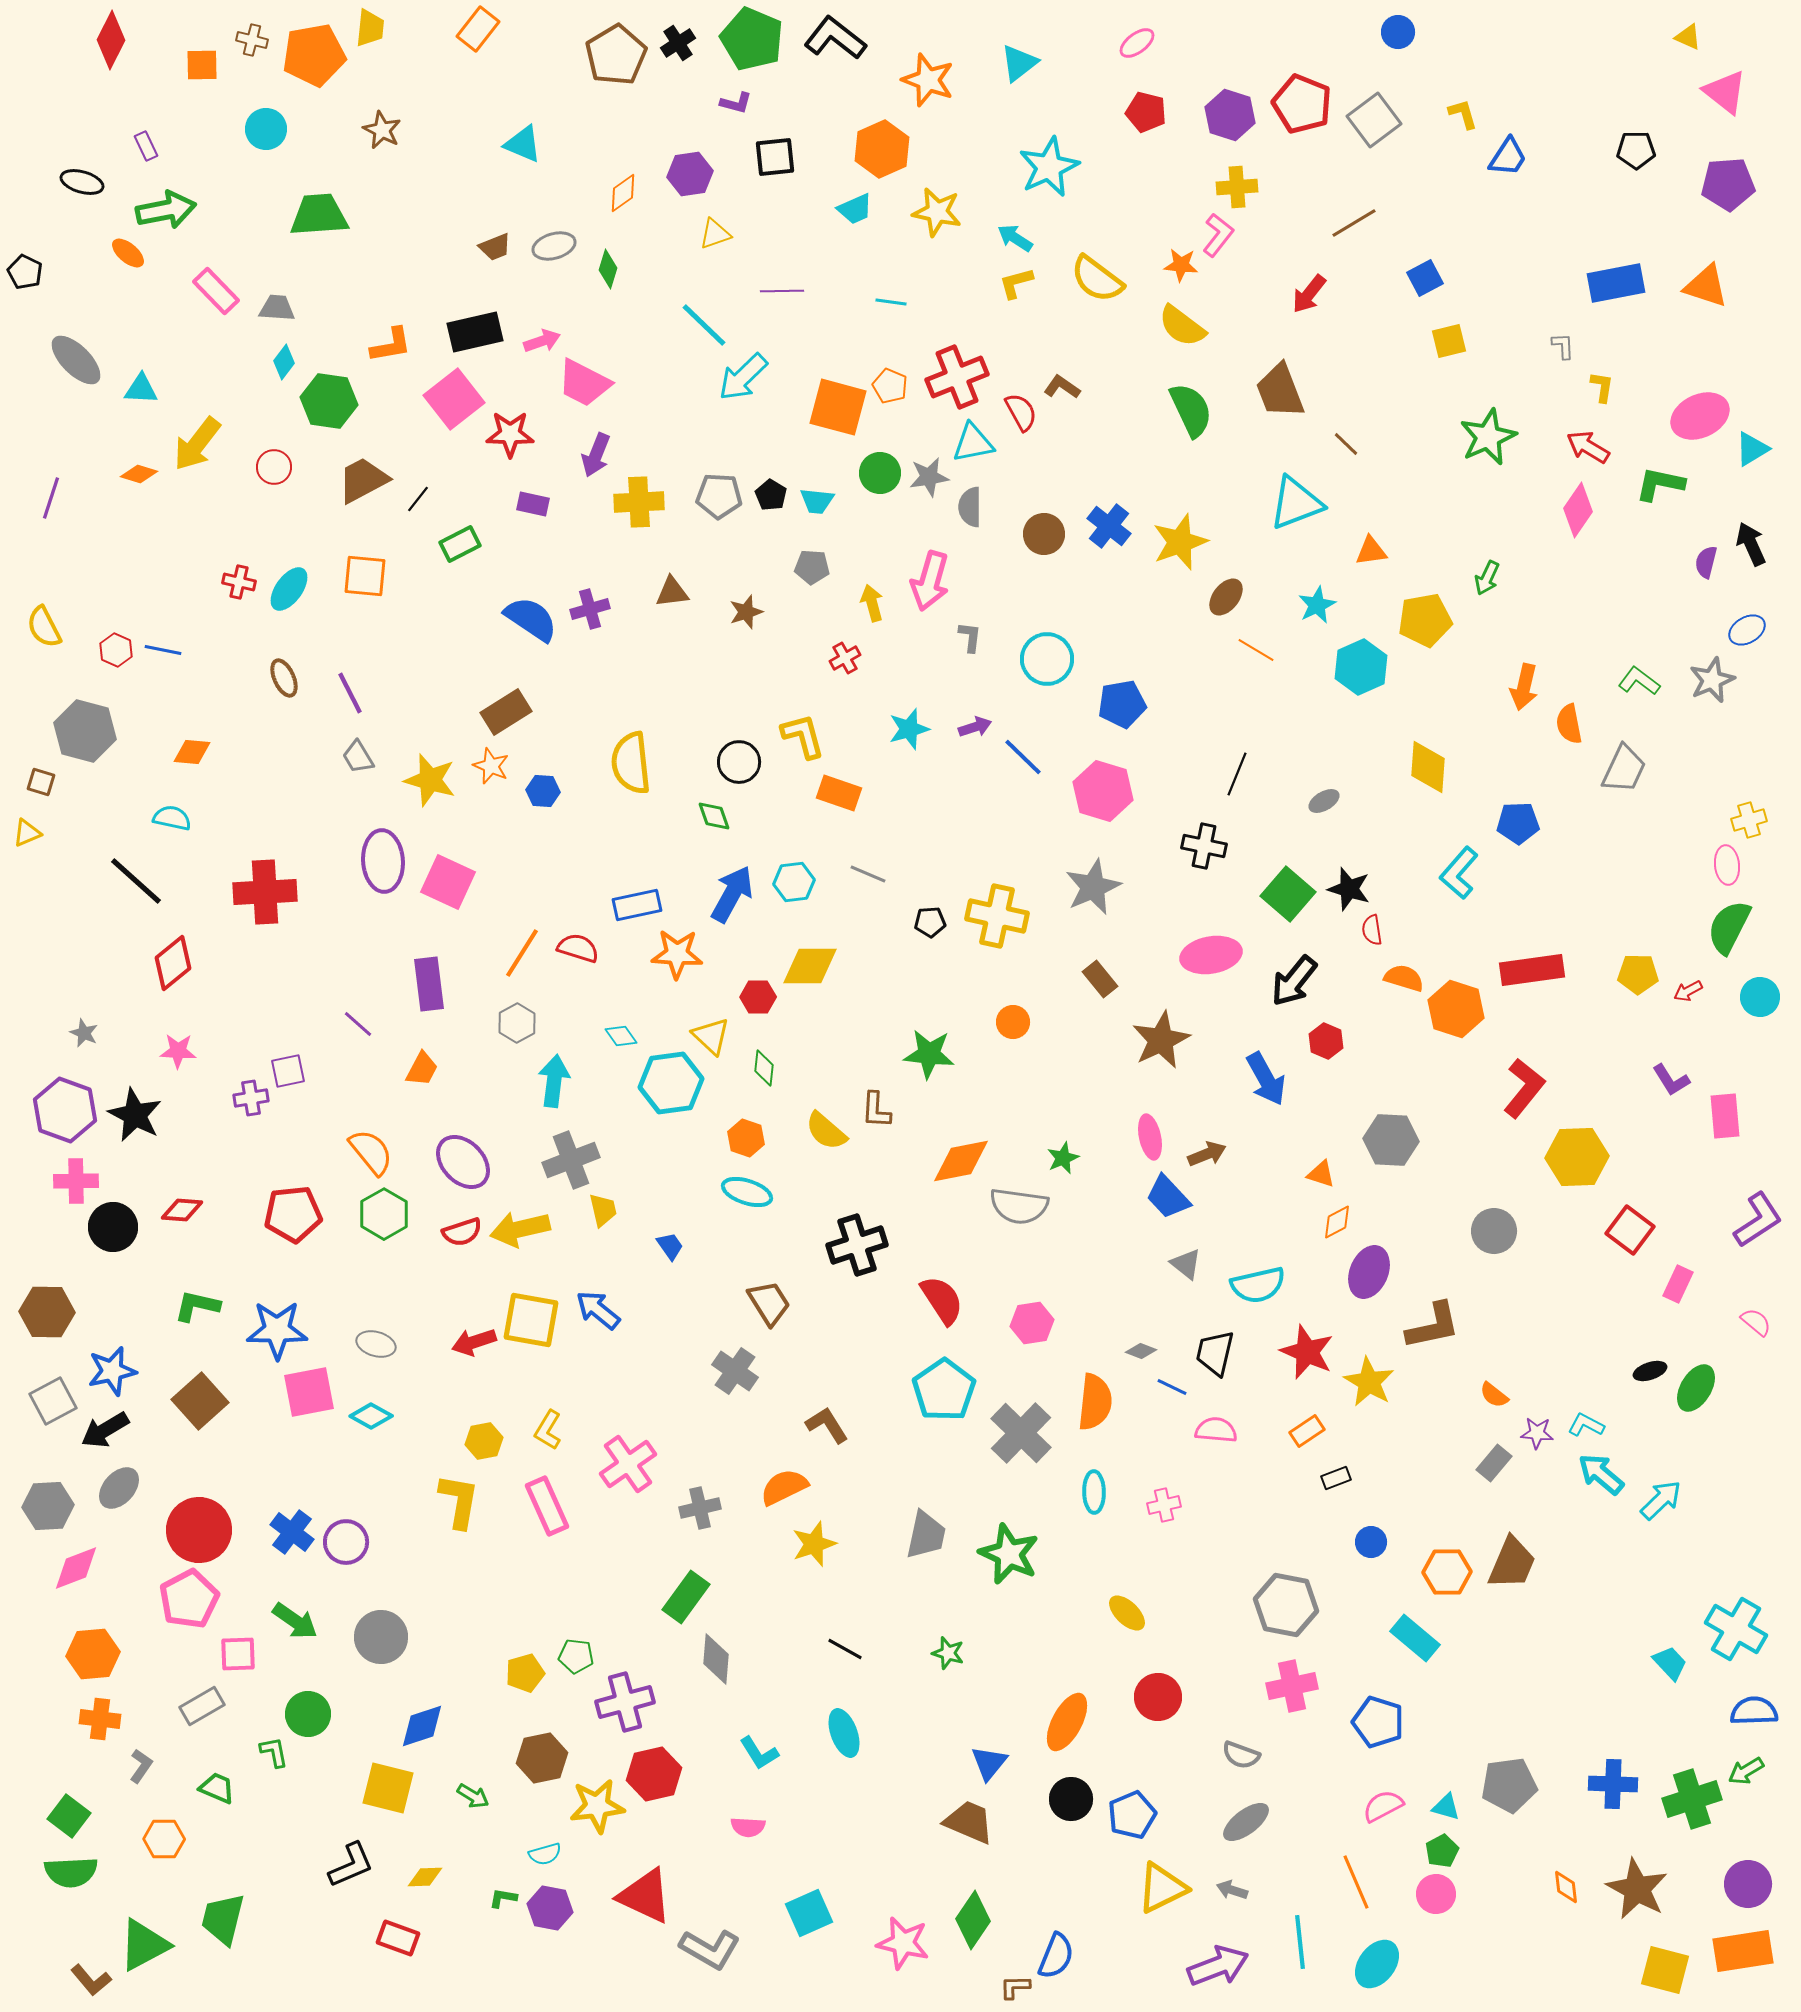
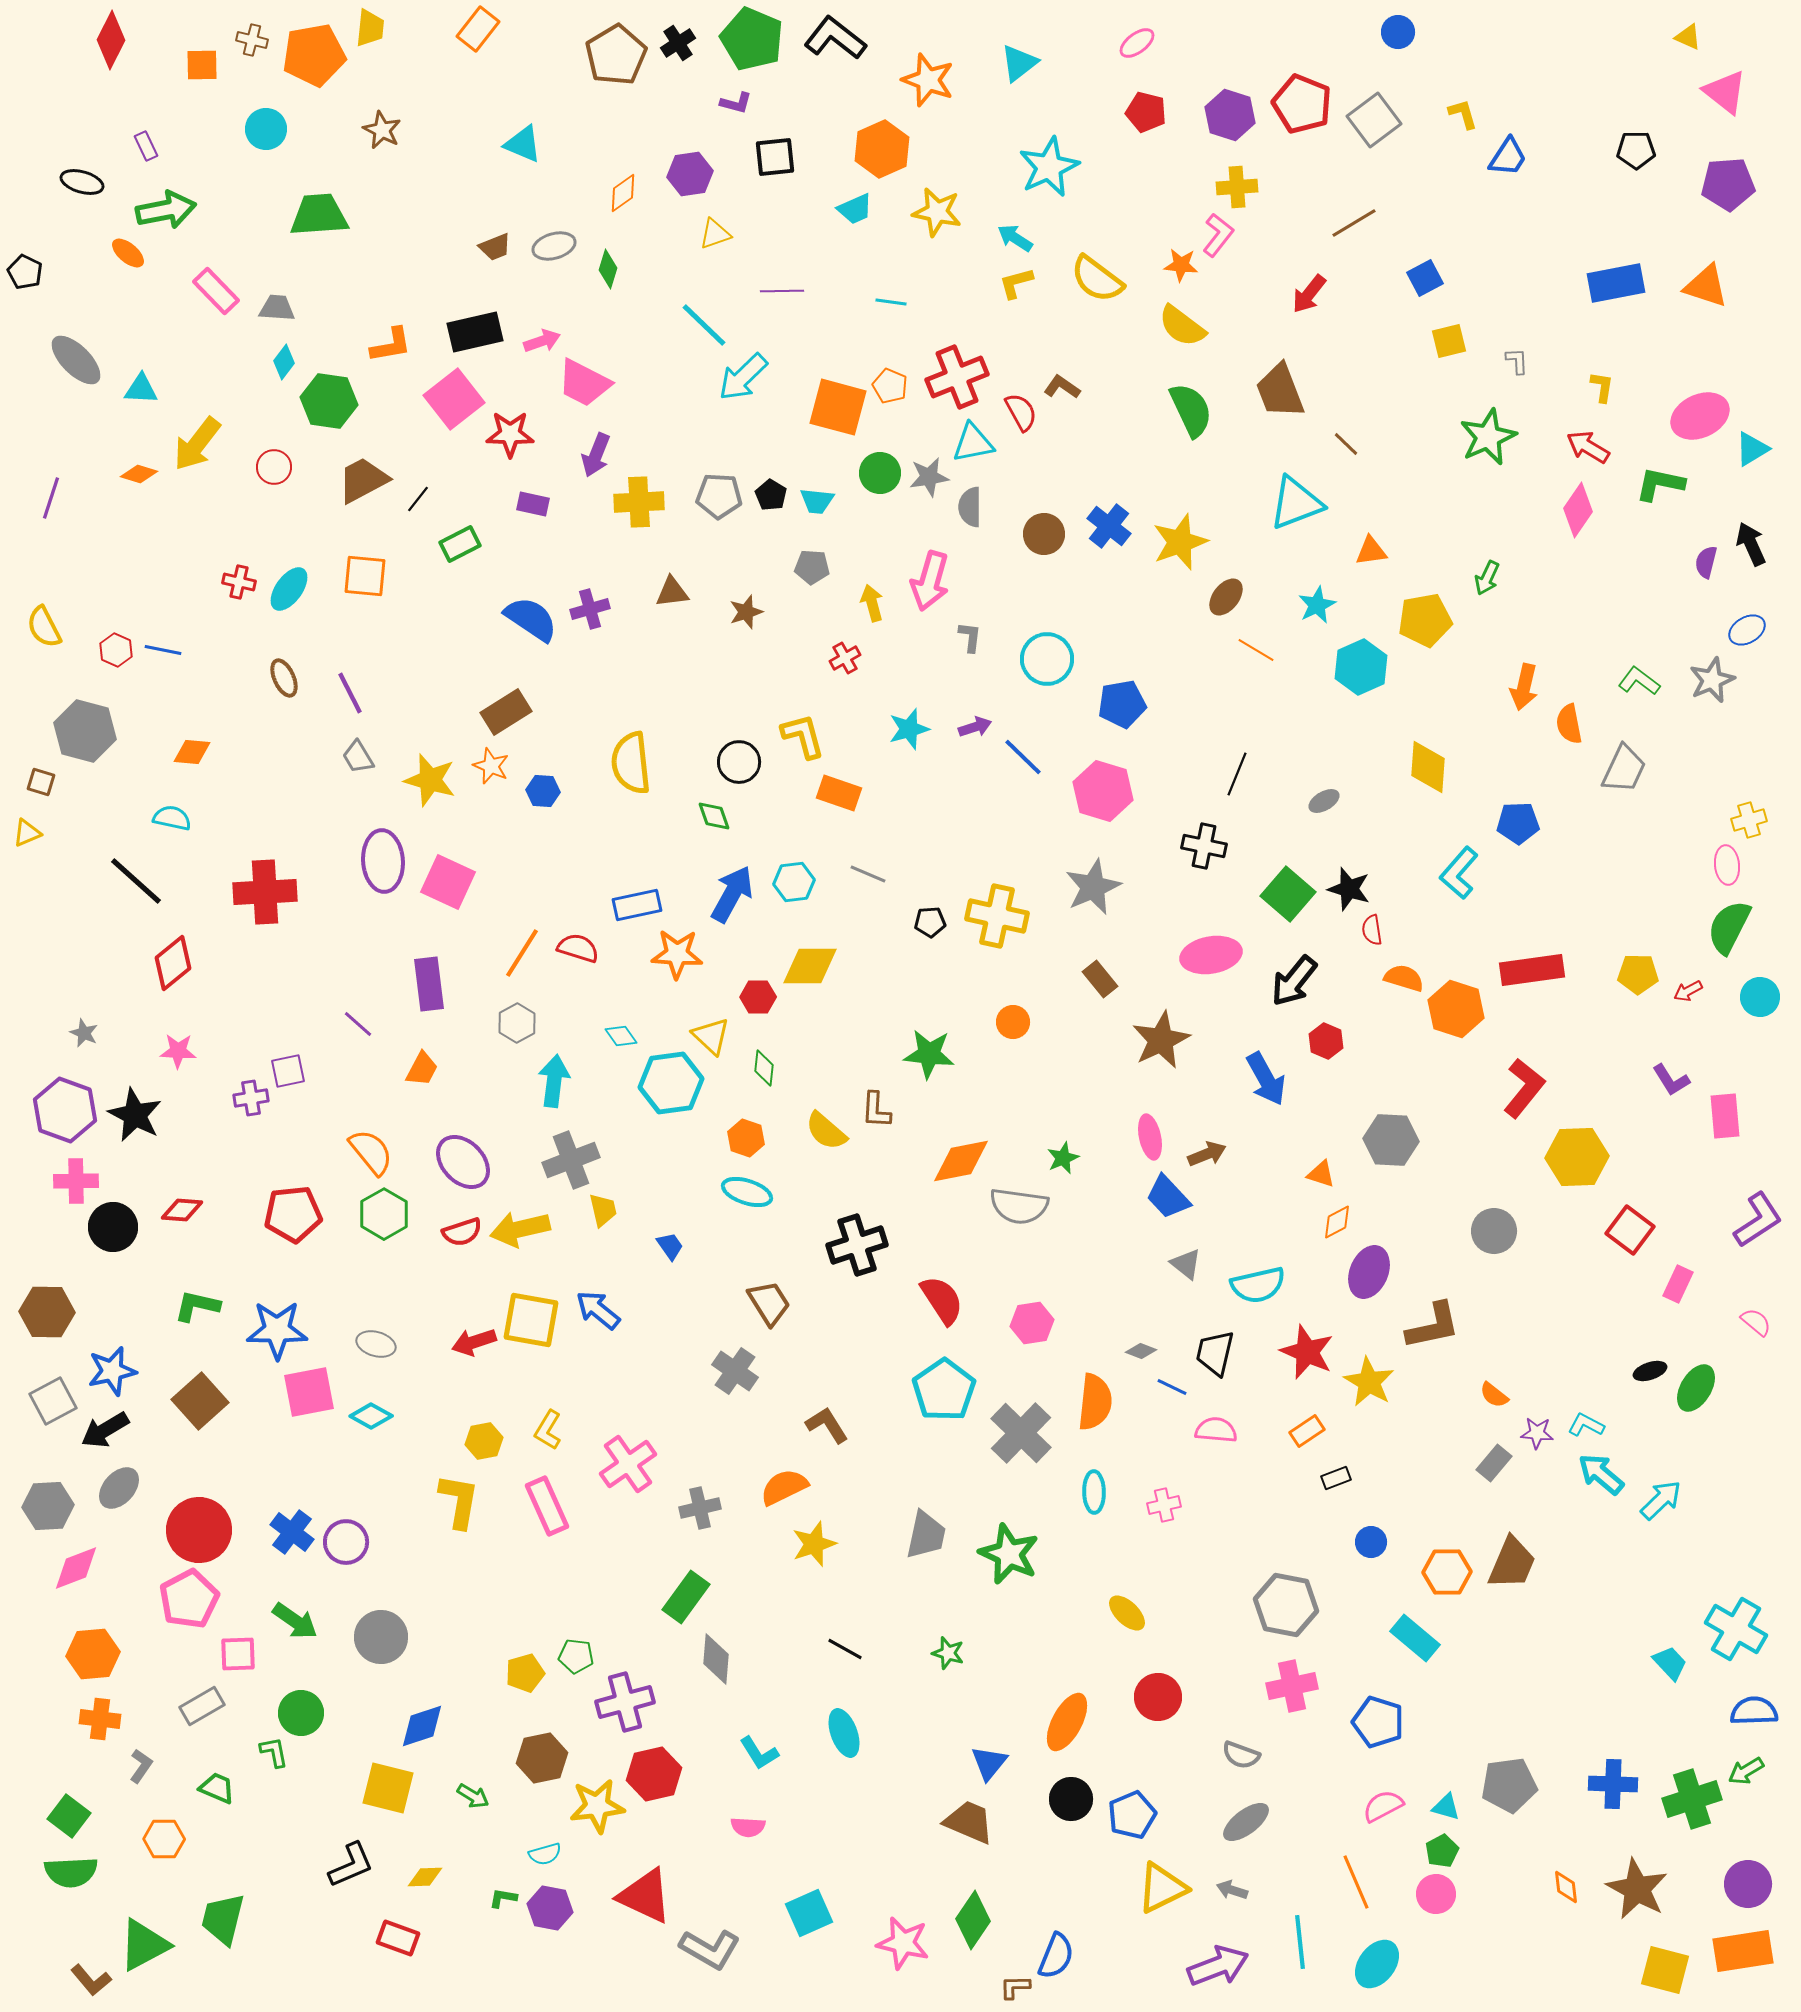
gray L-shape at (1563, 346): moved 46 px left, 15 px down
green circle at (308, 1714): moved 7 px left, 1 px up
